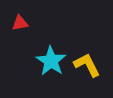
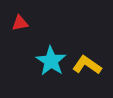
yellow L-shape: rotated 28 degrees counterclockwise
